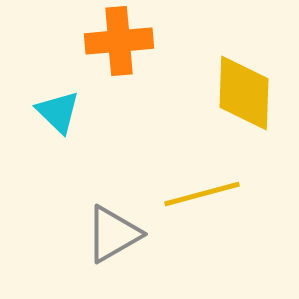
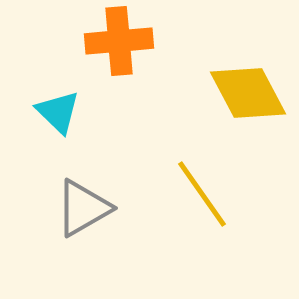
yellow diamond: moved 4 px right; rotated 30 degrees counterclockwise
yellow line: rotated 70 degrees clockwise
gray triangle: moved 30 px left, 26 px up
